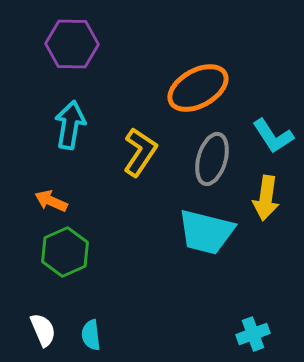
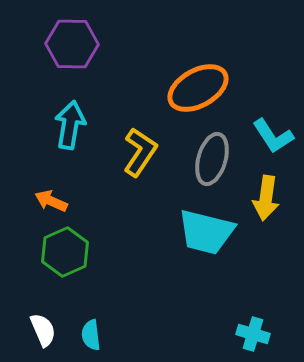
cyan cross: rotated 36 degrees clockwise
